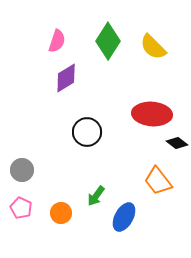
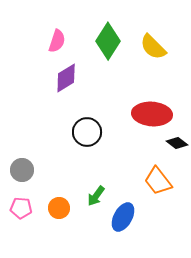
pink pentagon: rotated 20 degrees counterclockwise
orange circle: moved 2 px left, 5 px up
blue ellipse: moved 1 px left
